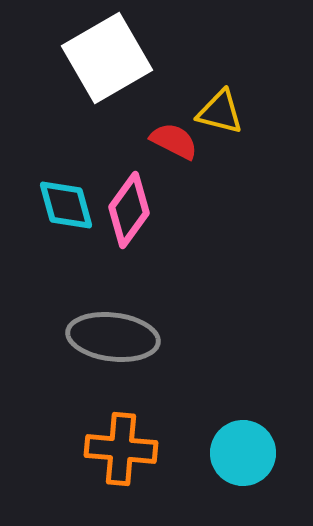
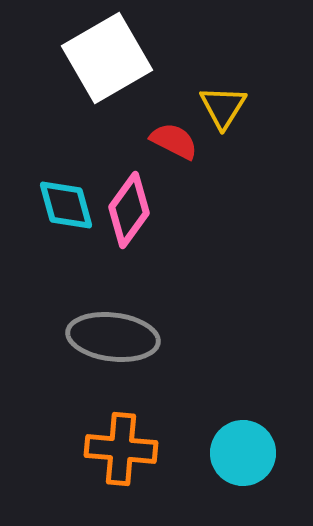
yellow triangle: moved 3 px right, 5 px up; rotated 48 degrees clockwise
